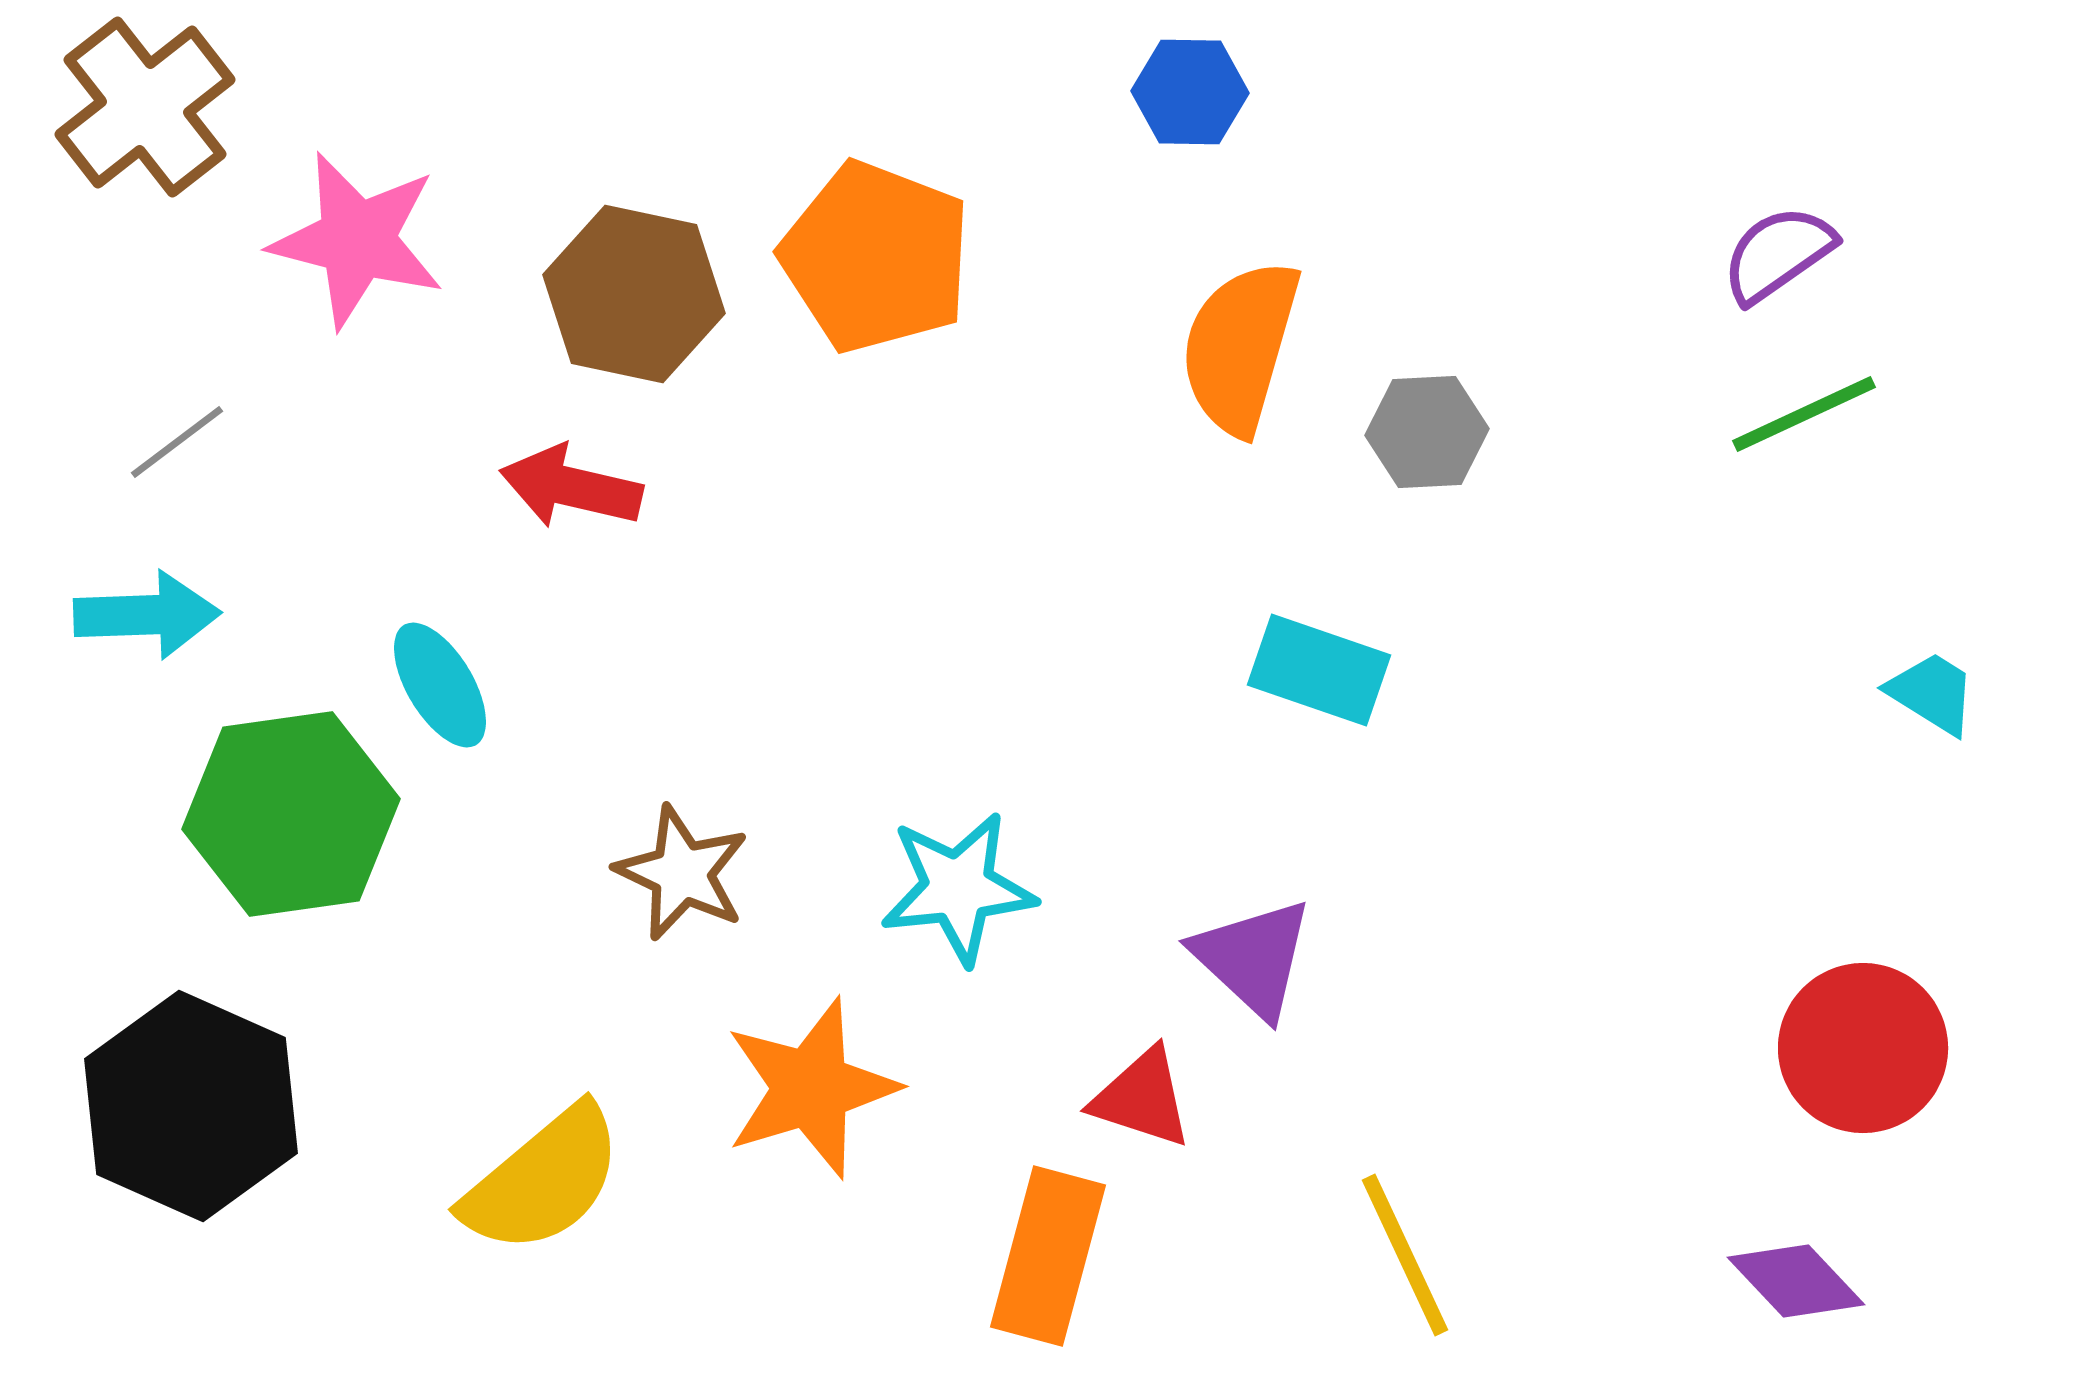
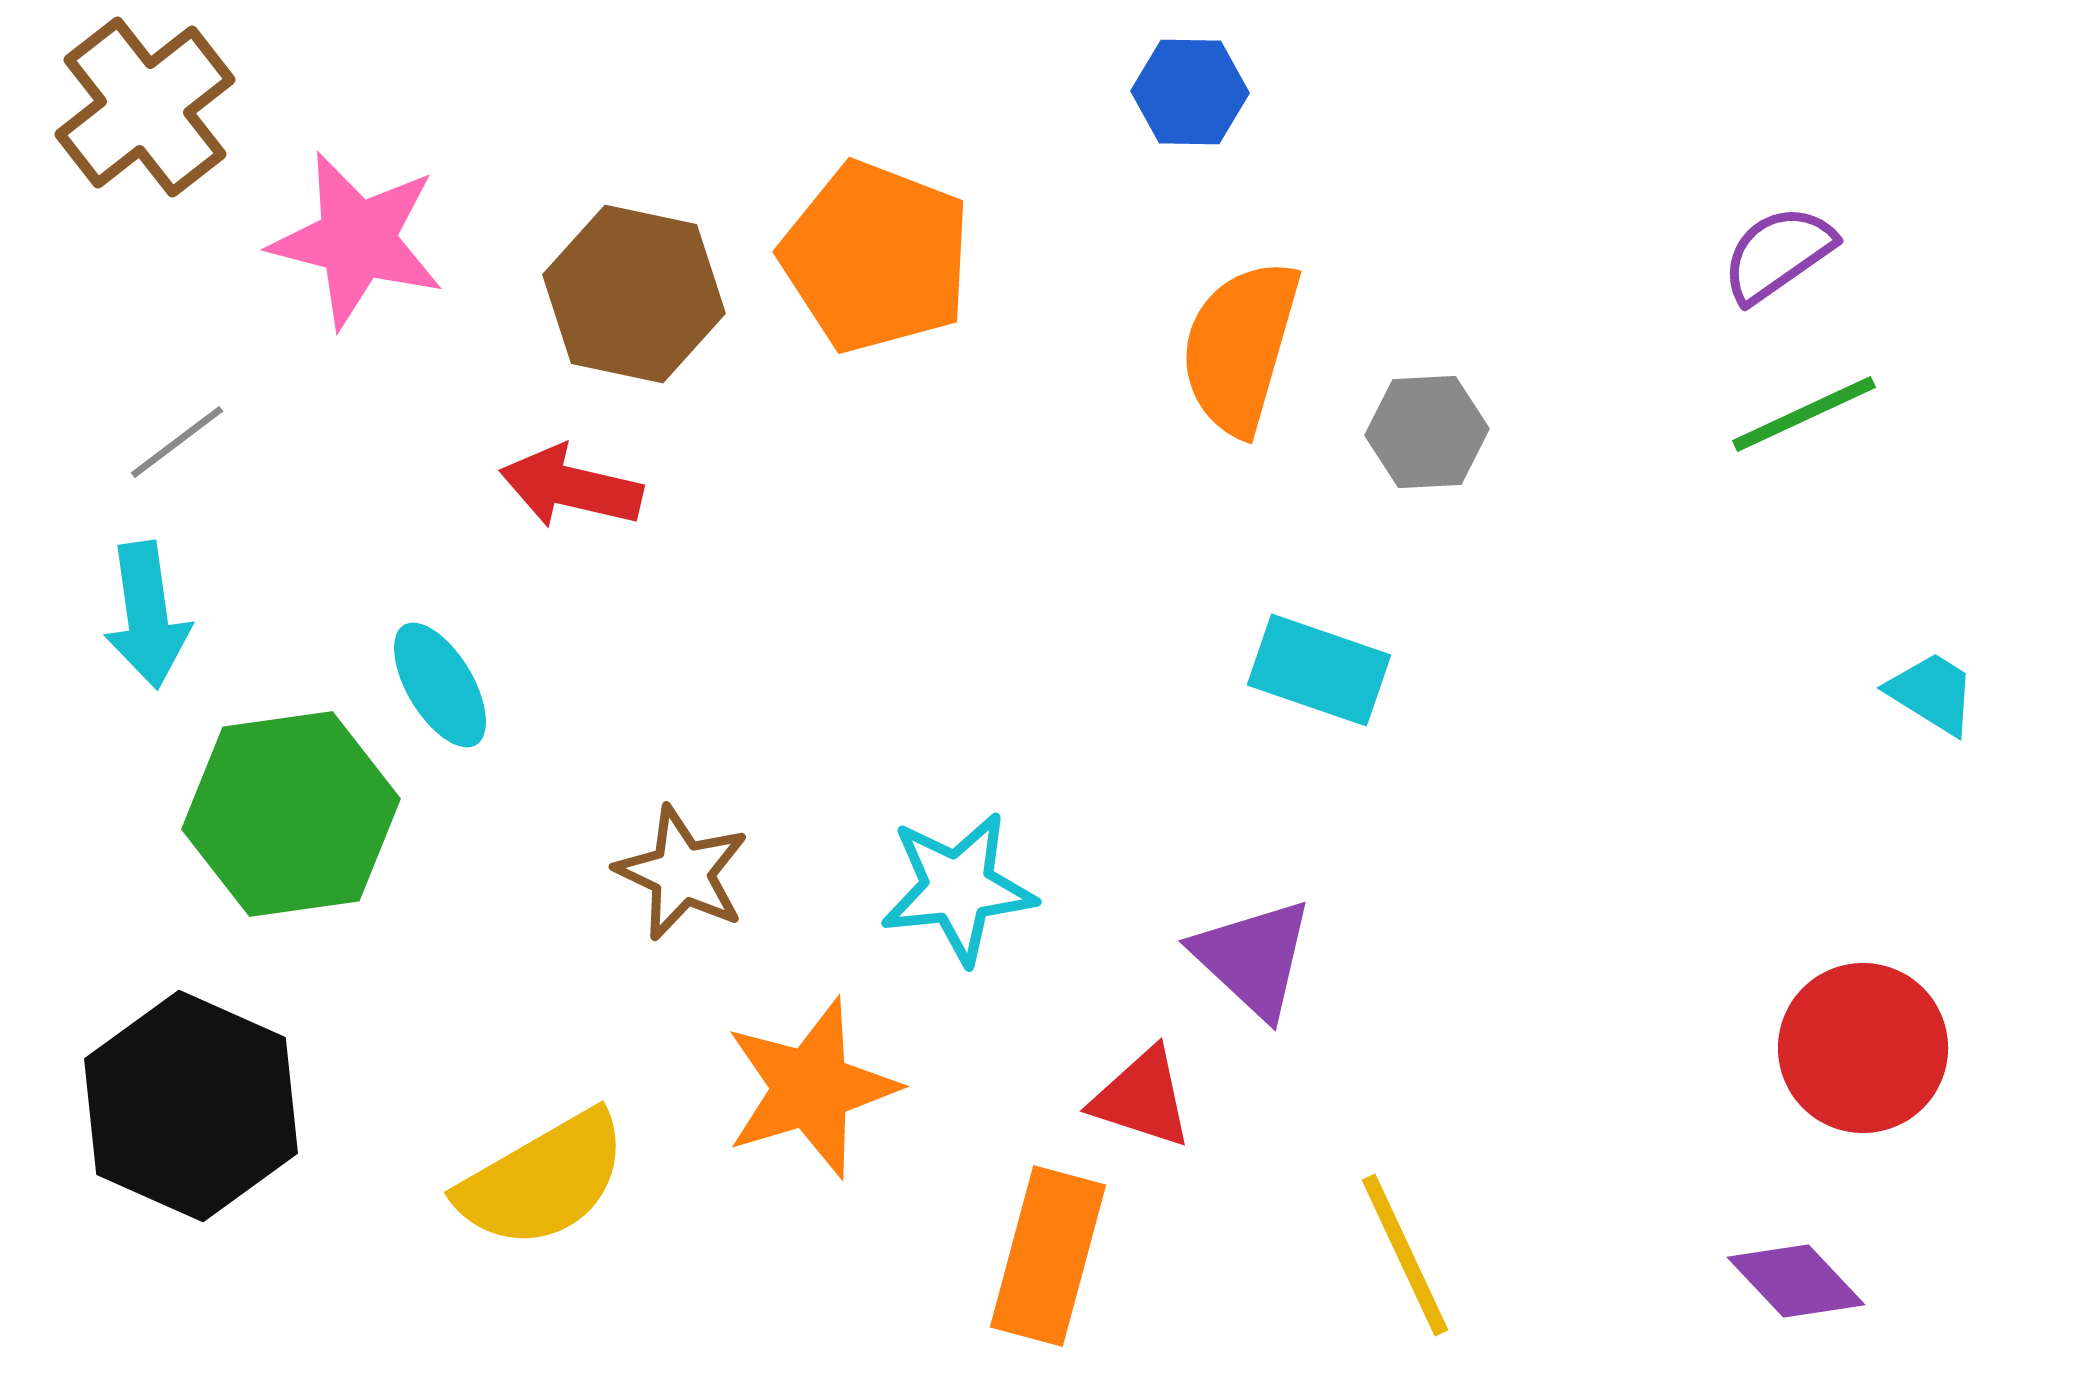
cyan arrow: rotated 84 degrees clockwise
yellow semicircle: rotated 10 degrees clockwise
